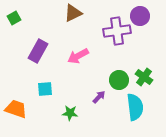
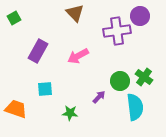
brown triangle: moved 2 px right; rotated 48 degrees counterclockwise
green circle: moved 1 px right, 1 px down
